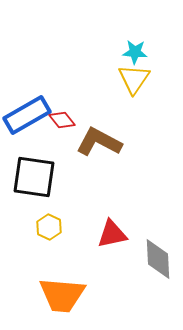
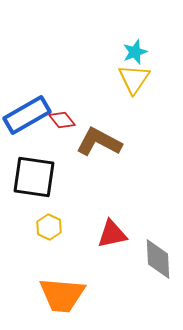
cyan star: rotated 25 degrees counterclockwise
